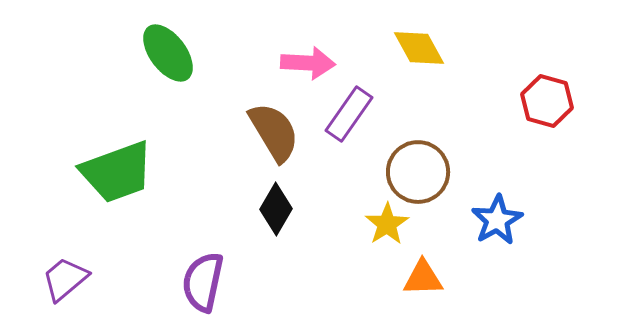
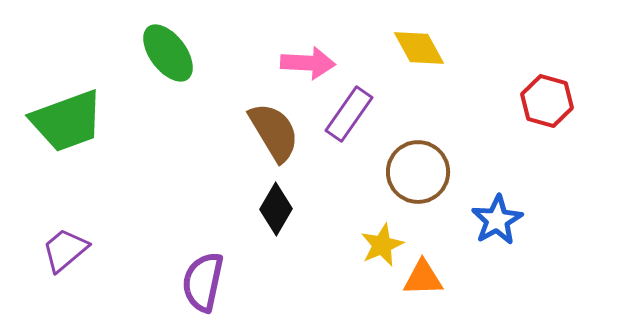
green trapezoid: moved 50 px left, 51 px up
yellow star: moved 5 px left, 21 px down; rotated 9 degrees clockwise
purple trapezoid: moved 29 px up
